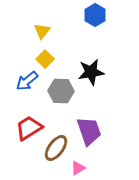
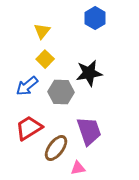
blue hexagon: moved 3 px down
black star: moved 2 px left, 1 px down
blue arrow: moved 5 px down
gray hexagon: moved 1 px down
pink triangle: rotated 21 degrees clockwise
